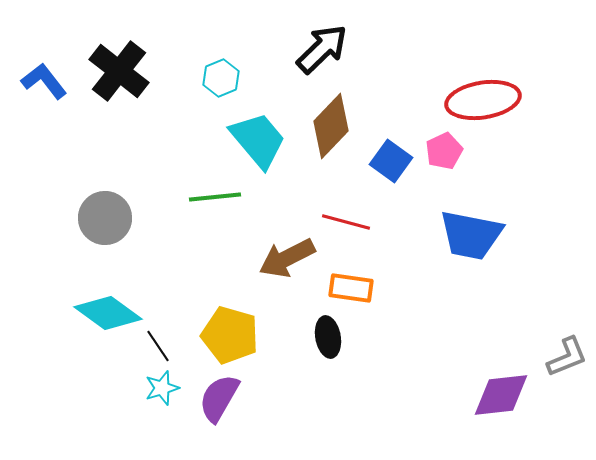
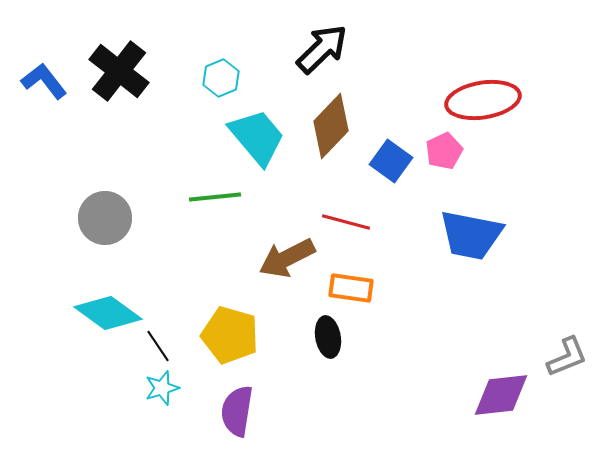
cyan trapezoid: moved 1 px left, 3 px up
purple semicircle: moved 18 px right, 13 px down; rotated 21 degrees counterclockwise
